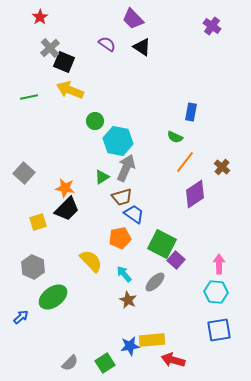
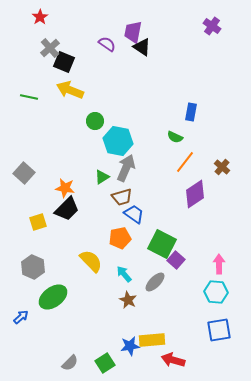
purple trapezoid at (133, 19): moved 13 px down; rotated 55 degrees clockwise
green line at (29, 97): rotated 24 degrees clockwise
